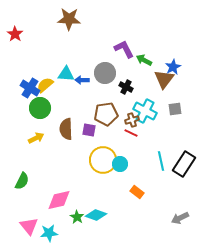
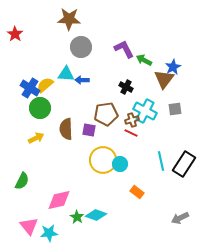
gray circle: moved 24 px left, 26 px up
